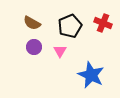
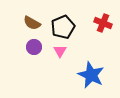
black pentagon: moved 7 px left, 1 px down
